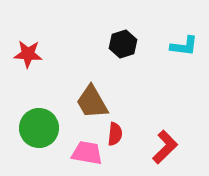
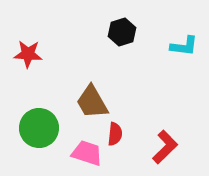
black hexagon: moved 1 px left, 12 px up
pink trapezoid: rotated 8 degrees clockwise
